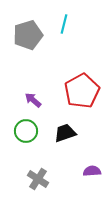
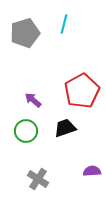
gray pentagon: moved 3 px left, 2 px up
black trapezoid: moved 5 px up
